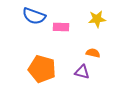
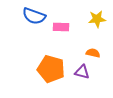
orange pentagon: moved 9 px right
